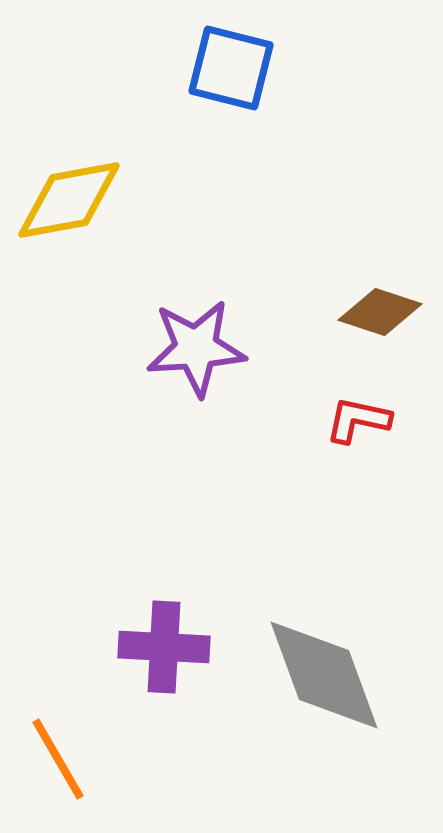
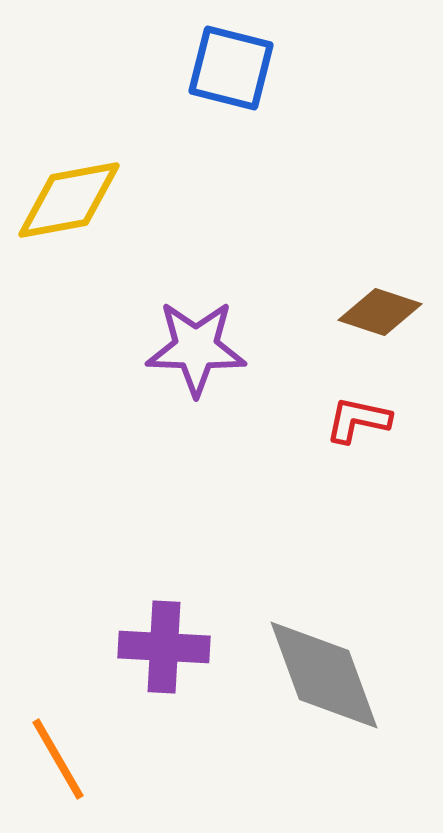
purple star: rotated 6 degrees clockwise
